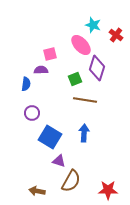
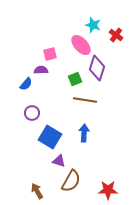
blue semicircle: rotated 32 degrees clockwise
brown arrow: rotated 49 degrees clockwise
